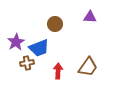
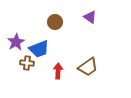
purple triangle: rotated 32 degrees clockwise
brown circle: moved 2 px up
blue trapezoid: moved 1 px down
brown cross: rotated 16 degrees clockwise
brown trapezoid: rotated 20 degrees clockwise
